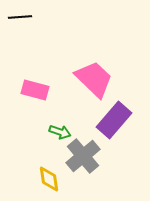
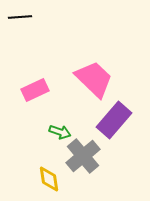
pink rectangle: rotated 40 degrees counterclockwise
